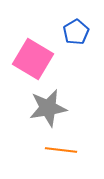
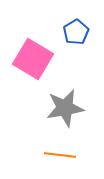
gray star: moved 17 px right
orange line: moved 1 px left, 5 px down
